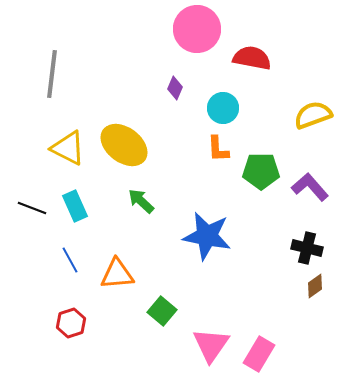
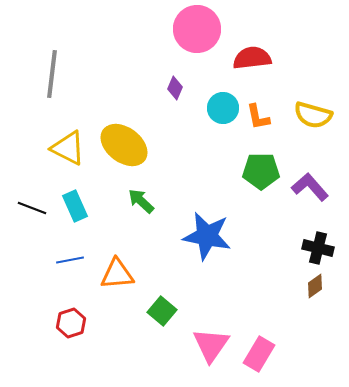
red semicircle: rotated 18 degrees counterclockwise
yellow semicircle: rotated 144 degrees counterclockwise
orange L-shape: moved 40 px right, 32 px up; rotated 8 degrees counterclockwise
black cross: moved 11 px right
blue line: rotated 72 degrees counterclockwise
